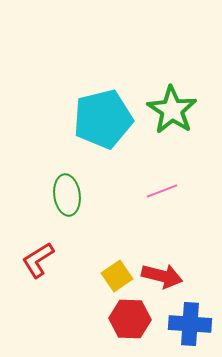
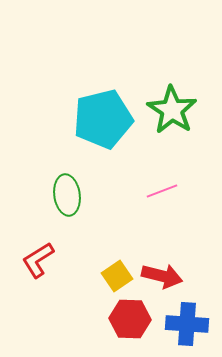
blue cross: moved 3 px left
